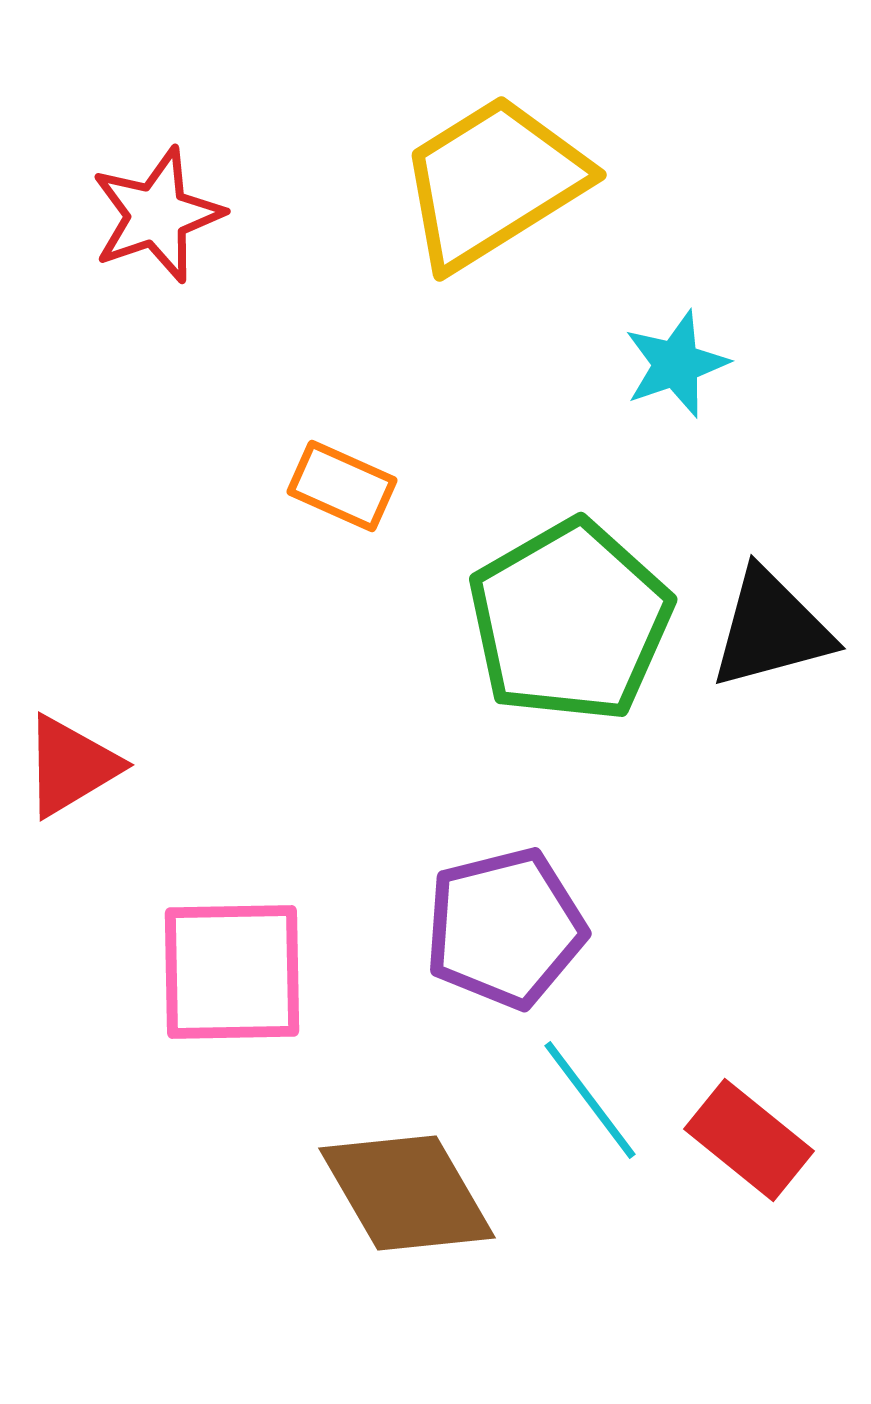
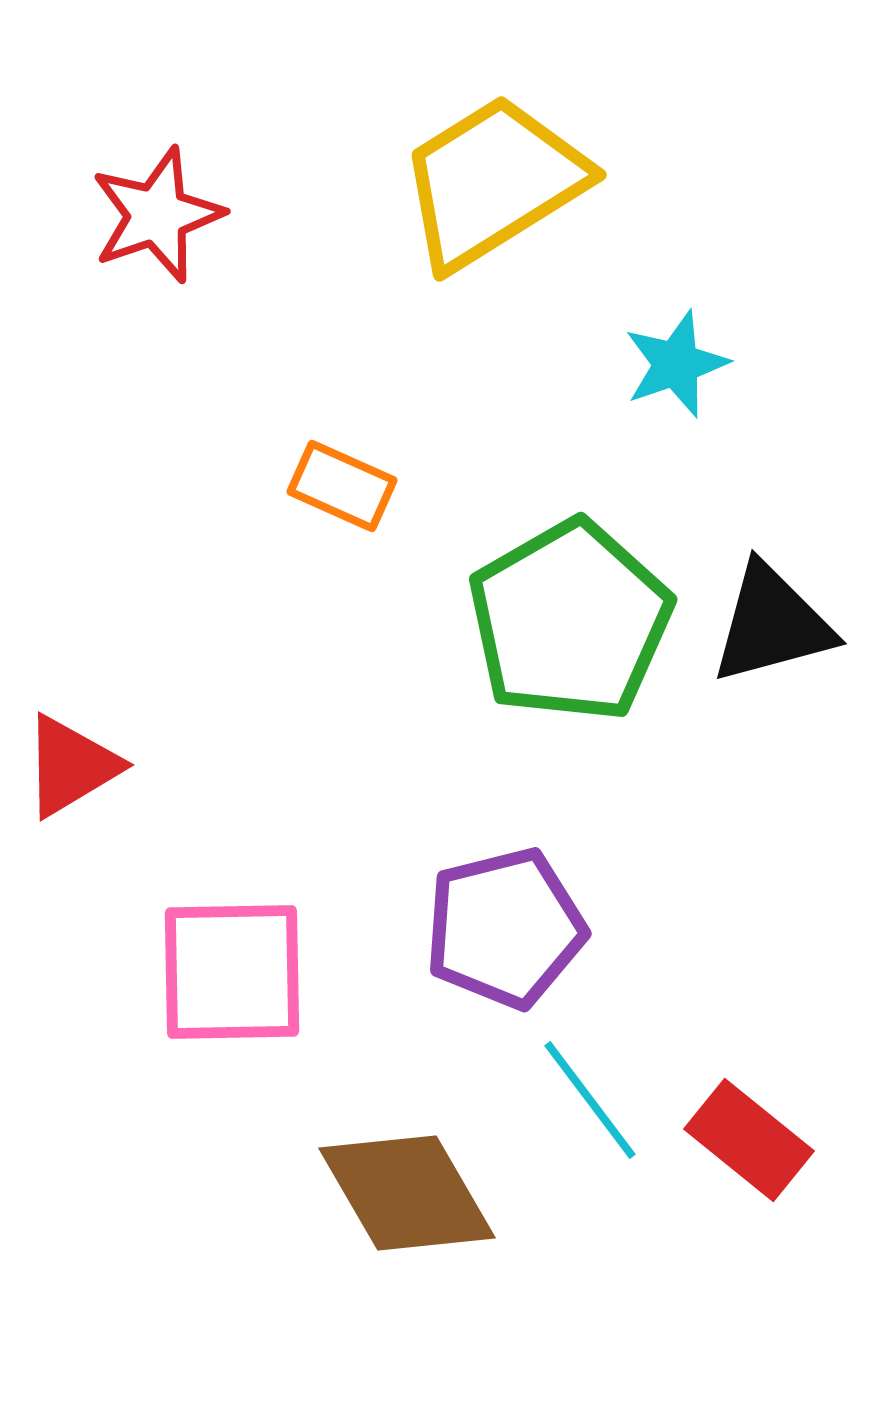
black triangle: moved 1 px right, 5 px up
